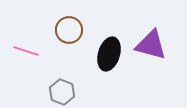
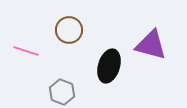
black ellipse: moved 12 px down
